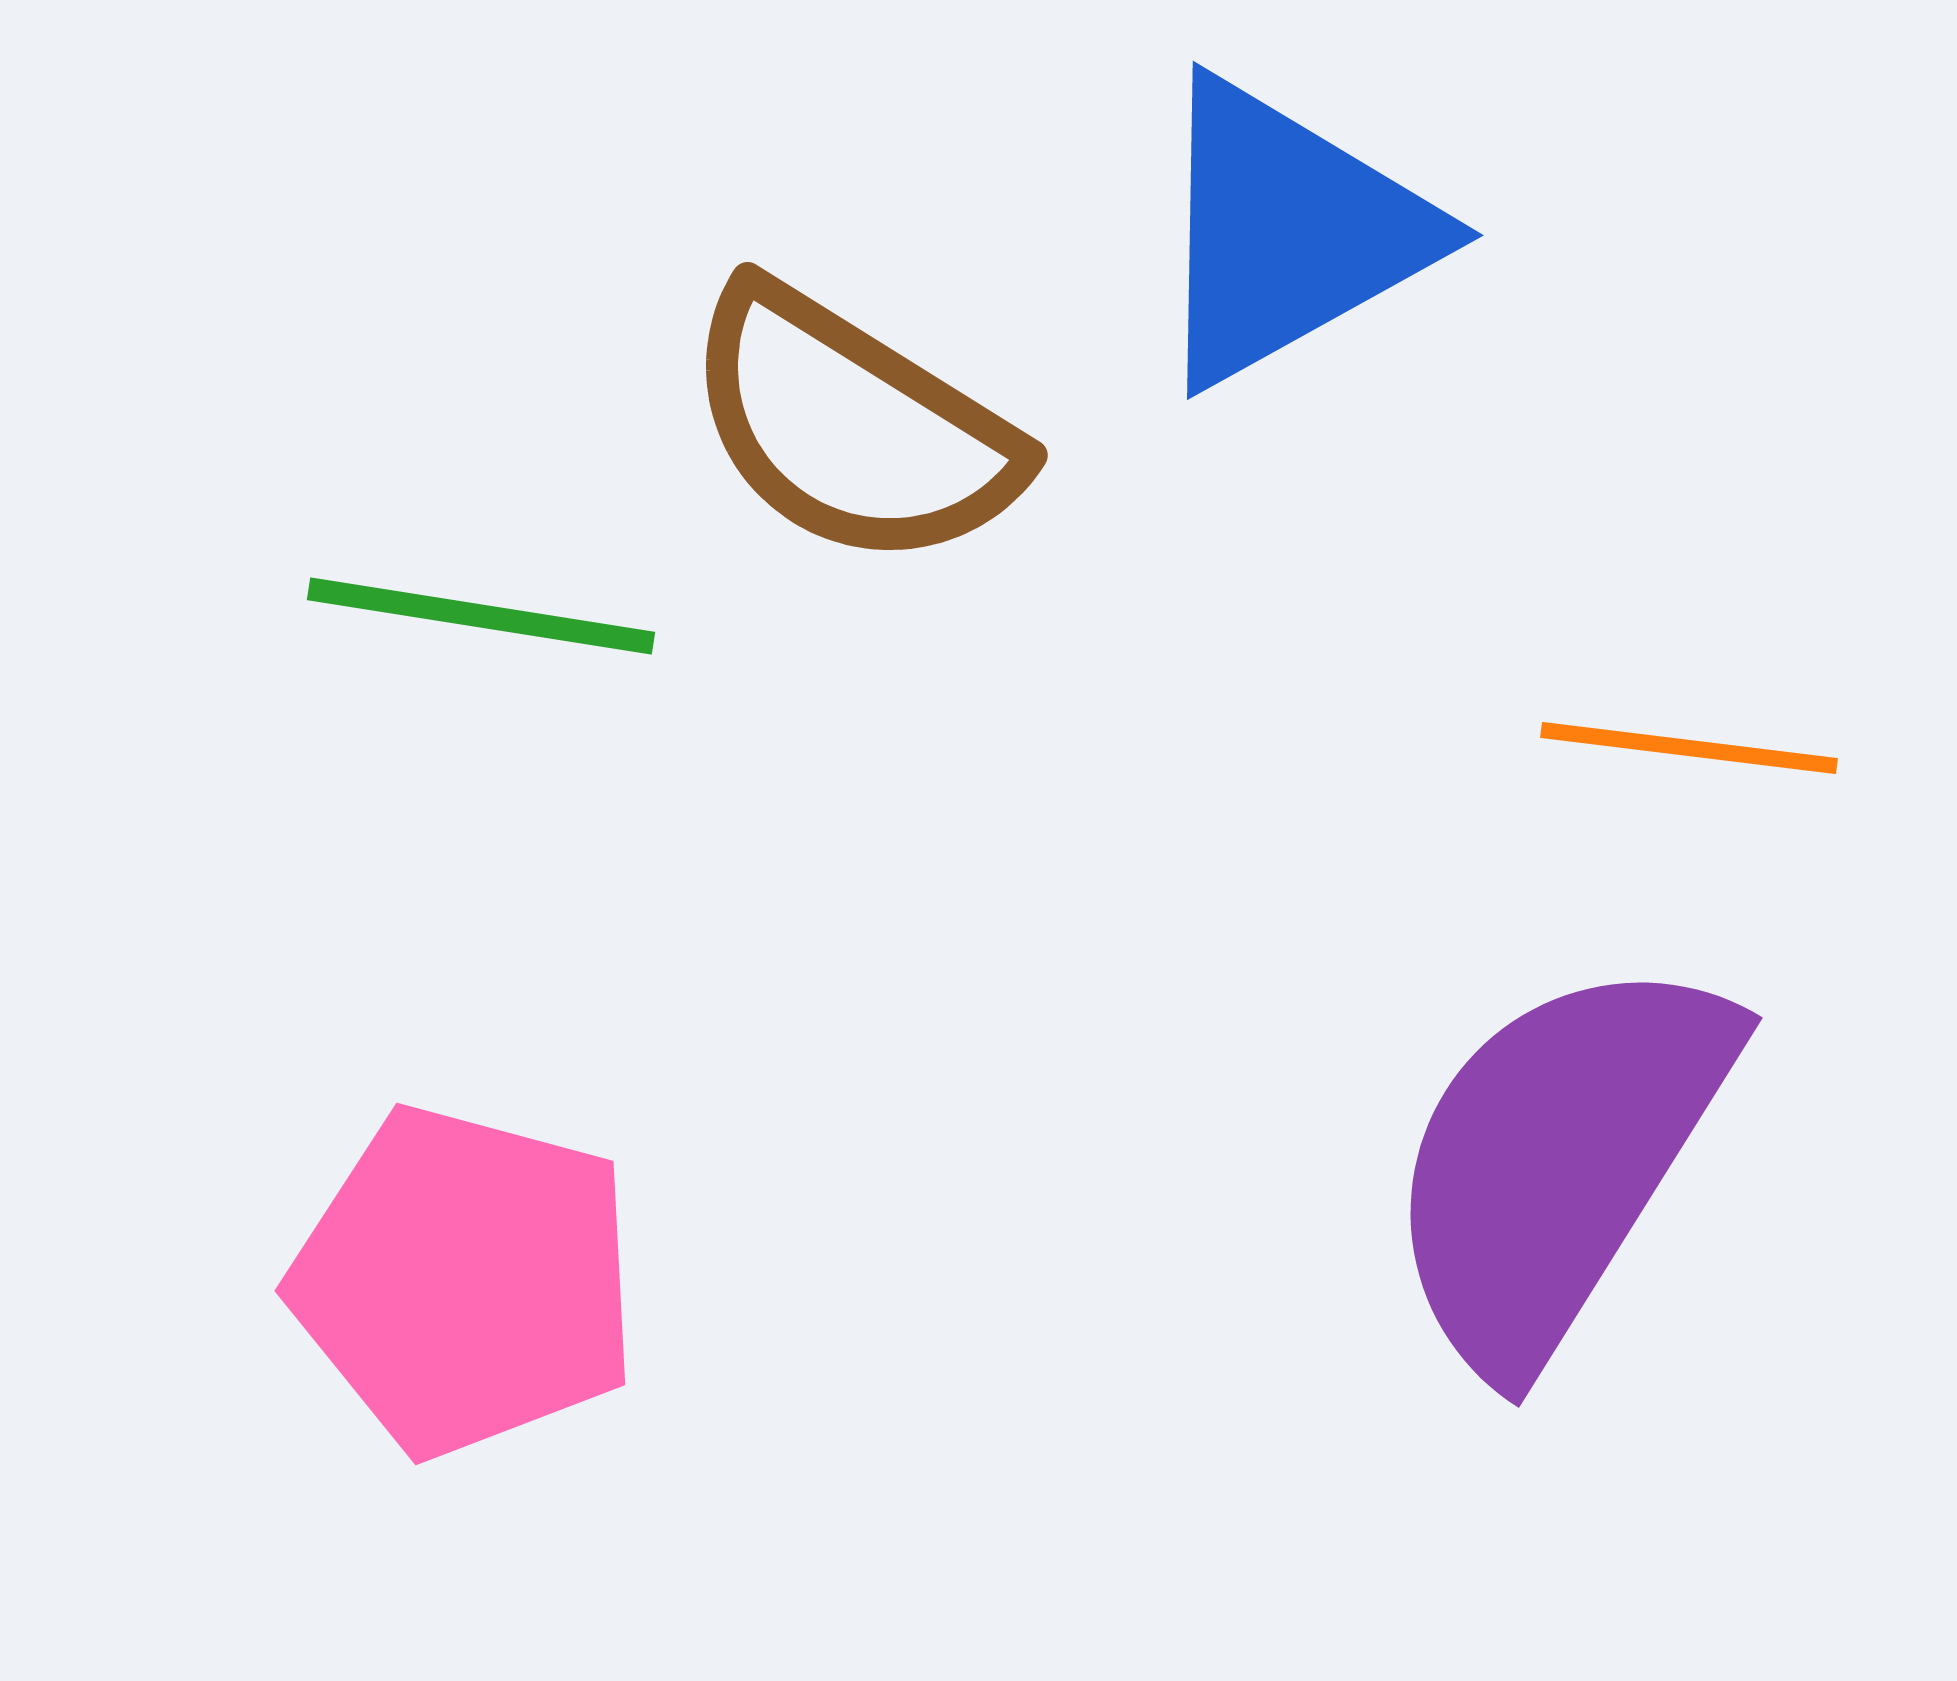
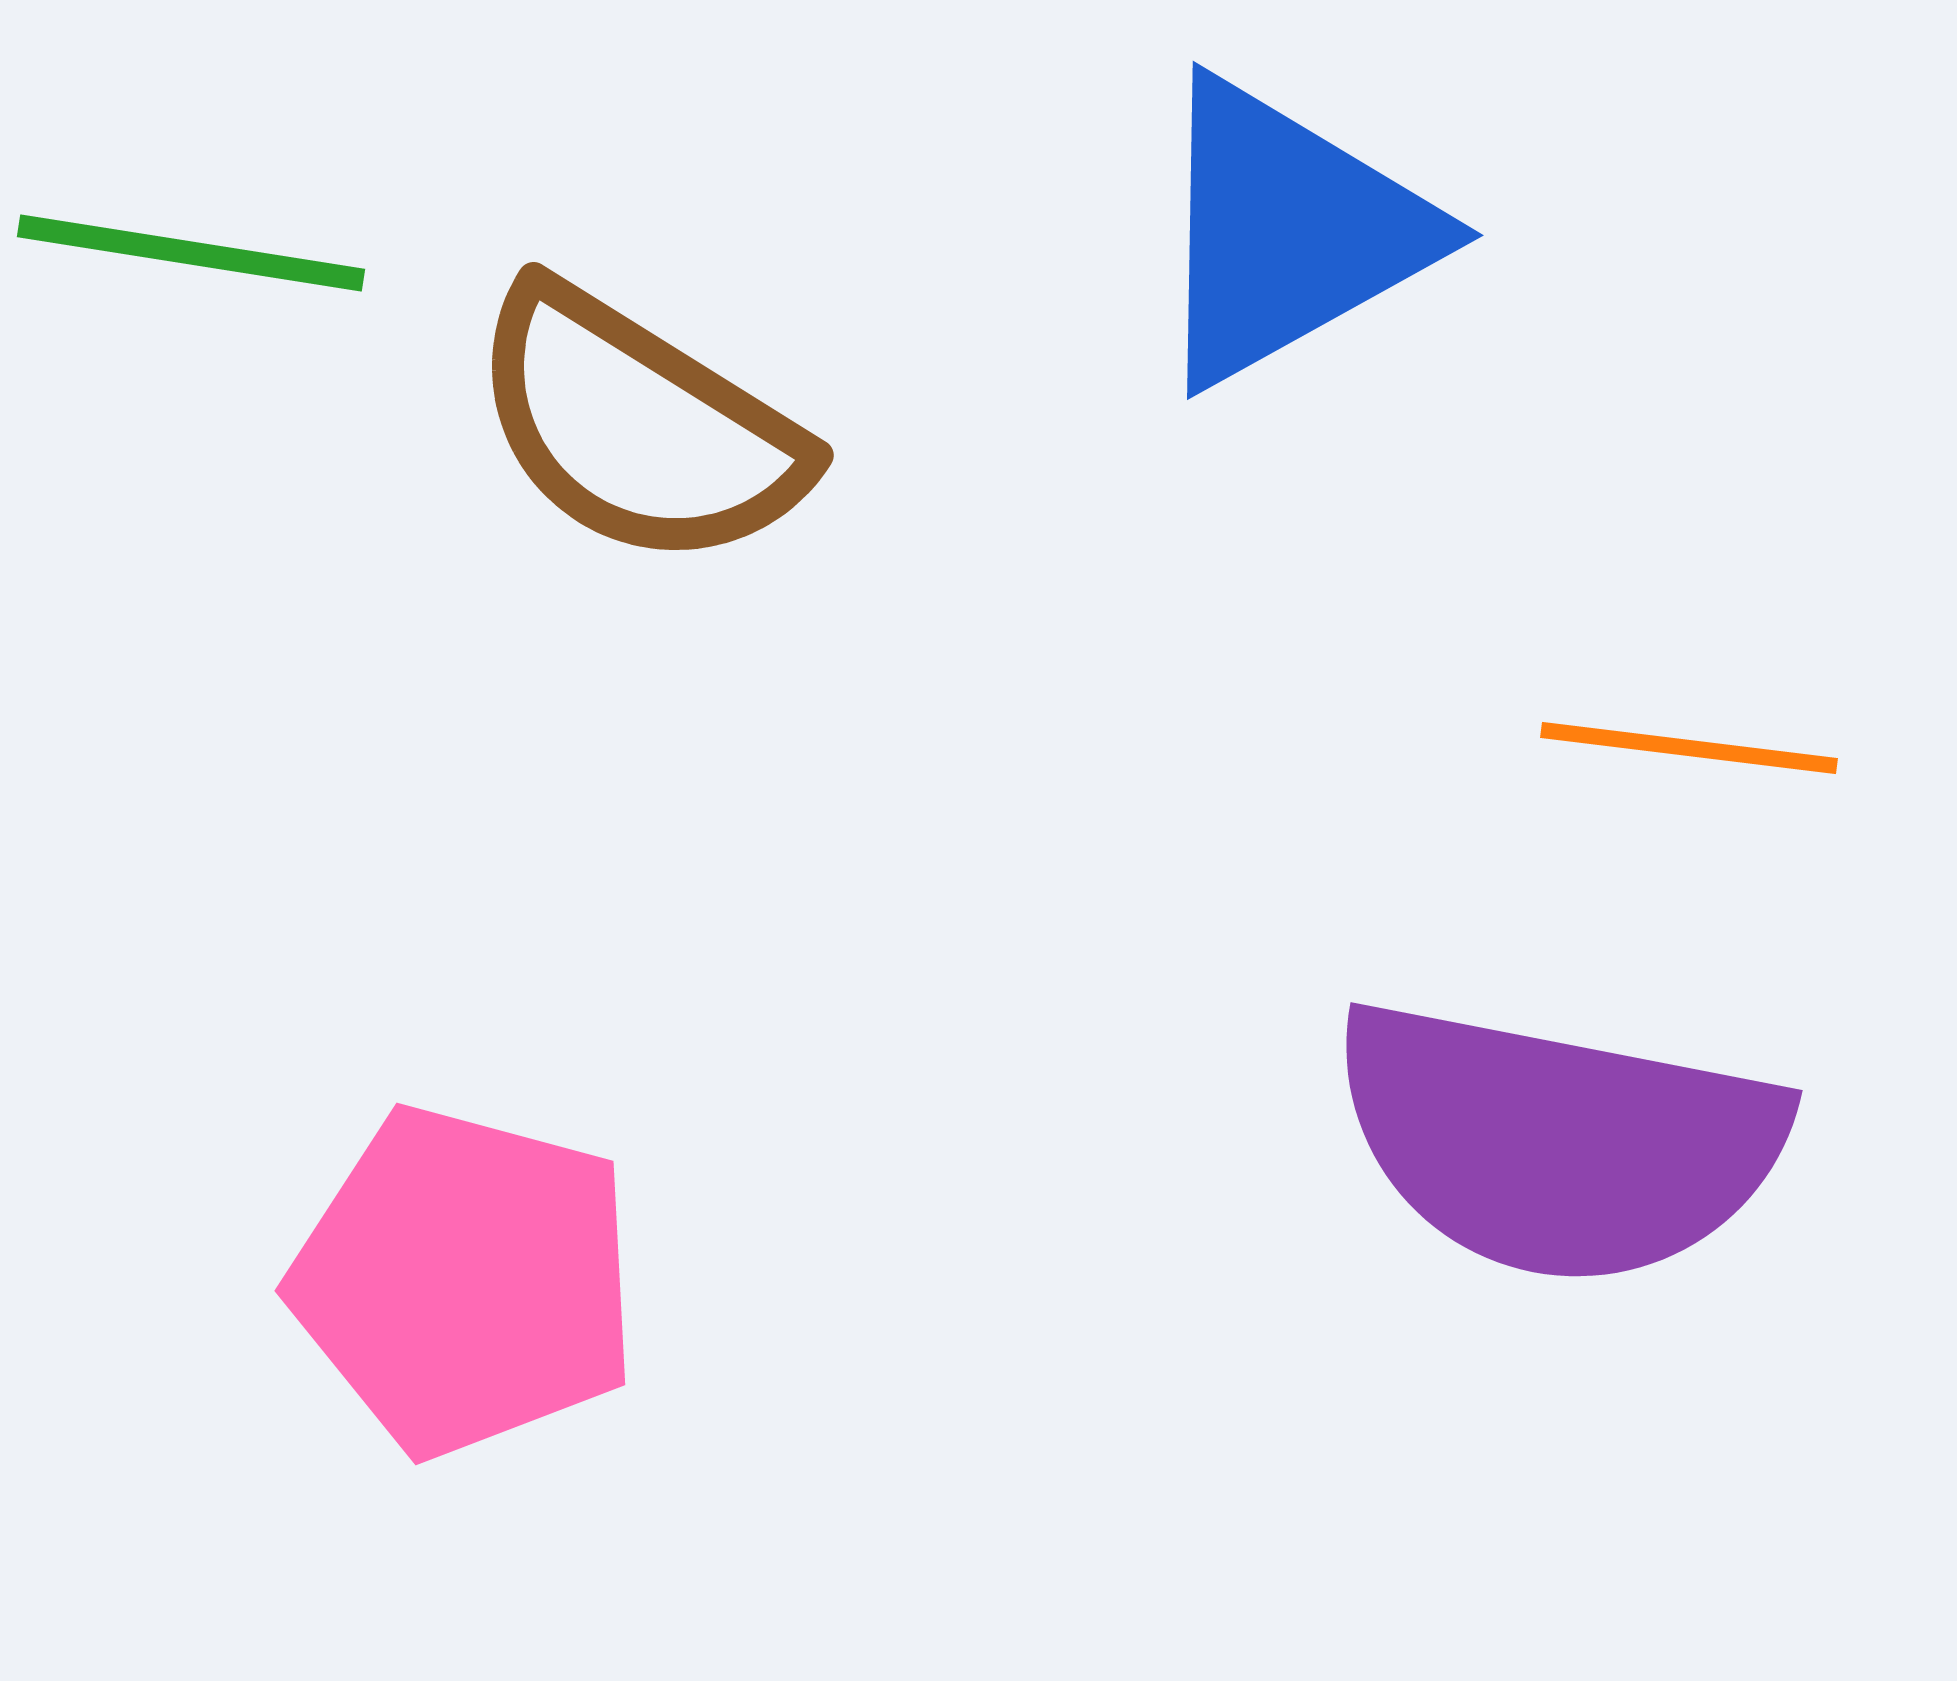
brown semicircle: moved 214 px left
green line: moved 290 px left, 363 px up
purple semicircle: moved 19 px up; rotated 111 degrees counterclockwise
